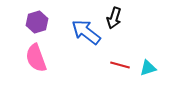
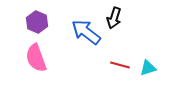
purple hexagon: rotated 20 degrees counterclockwise
